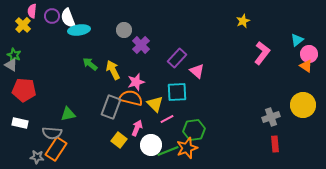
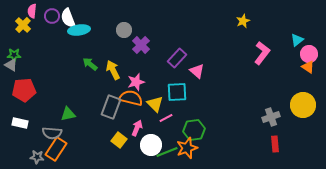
green star: rotated 24 degrees counterclockwise
orange triangle: moved 2 px right, 1 px down
red pentagon: rotated 10 degrees counterclockwise
pink line: moved 1 px left, 1 px up
green line: moved 1 px left, 1 px down
